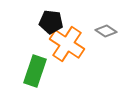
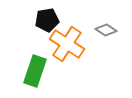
black pentagon: moved 4 px left, 2 px up; rotated 15 degrees counterclockwise
gray diamond: moved 1 px up
